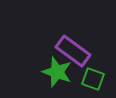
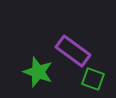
green star: moved 19 px left
